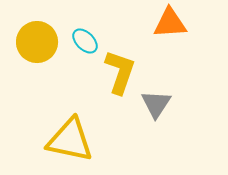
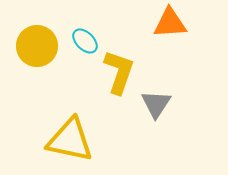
yellow circle: moved 4 px down
yellow L-shape: moved 1 px left
